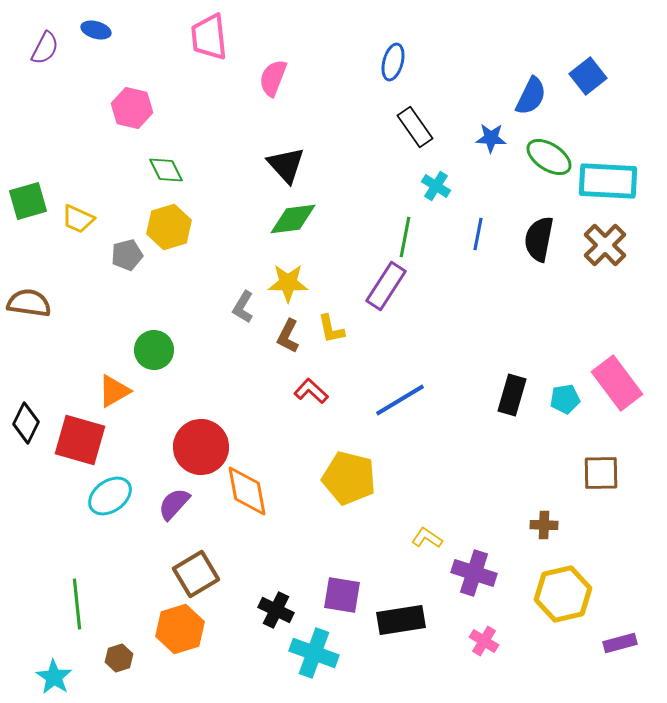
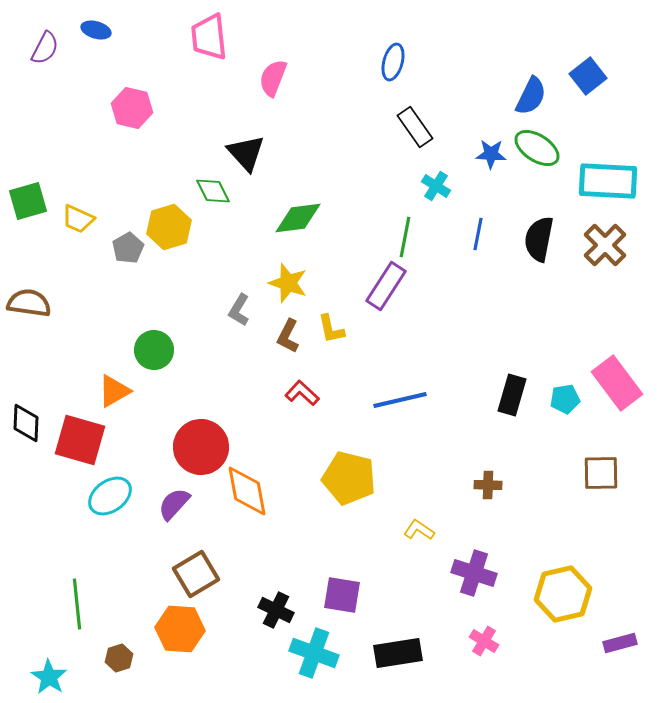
blue star at (491, 138): moved 16 px down
green ellipse at (549, 157): moved 12 px left, 9 px up
black triangle at (286, 165): moved 40 px left, 12 px up
green diamond at (166, 170): moved 47 px right, 21 px down
green diamond at (293, 219): moved 5 px right, 1 px up
gray pentagon at (127, 255): moved 1 px right, 7 px up; rotated 16 degrees counterclockwise
yellow star at (288, 283): rotated 18 degrees clockwise
gray L-shape at (243, 307): moved 4 px left, 3 px down
red L-shape at (311, 391): moved 9 px left, 2 px down
blue line at (400, 400): rotated 18 degrees clockwise
black diamond at (26, 423): rotated 24 degrees counterclockwise
brown cross at (544, 525): moved 56 px left, 40 px up
yellow L-shape at (427, 538): moved 8 px left, 8 px up
black rectangle at (401, 620): moved 3 px left, 33 px down
orange hexagon at (180, 629): rotated 21 degrees clockwise
cyan star at (54, 677): moved 5 px left
